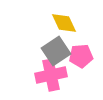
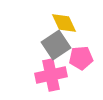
gray square: moved 6 px up
pink pentagon: moved 2 px down
